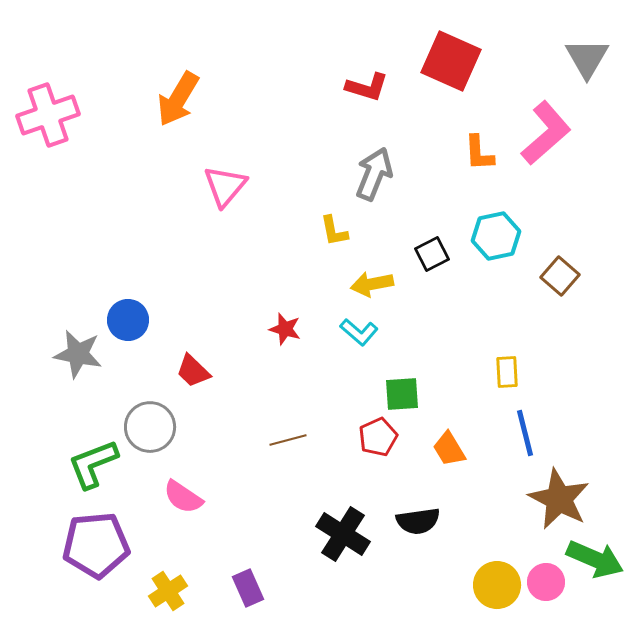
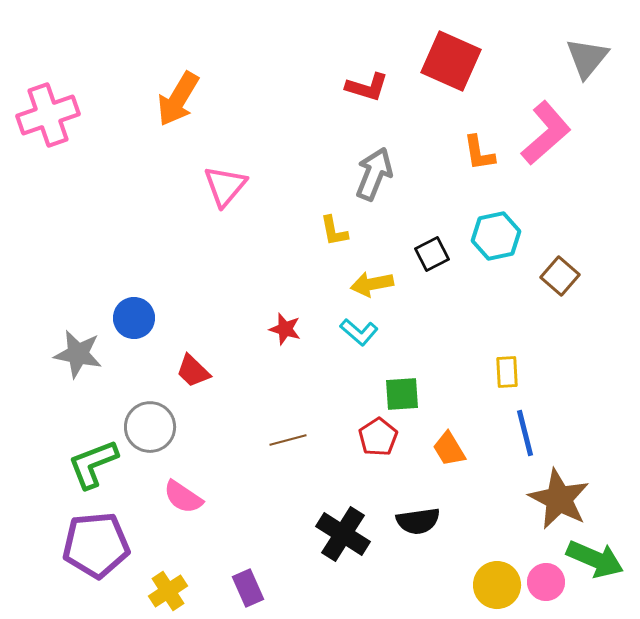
gray triangle: rotated 9 degrees clockwise
orange L-shape: rotated 6 degrees counterclockwise
blue circle: moved 6 px right, 2 px up
red pentagon: rotated 9 degrees counterclockwise
